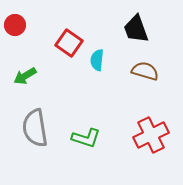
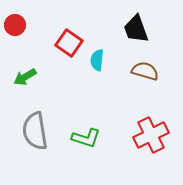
green arrow: moved 1 px down
gray semicircle: moved 3 px down
